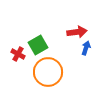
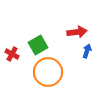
blue arrow: moved 1 px right, 3 px down
red cross: moved 6 px left
